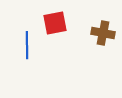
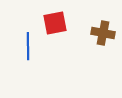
blue line: moved 1 px right, 1 px down
